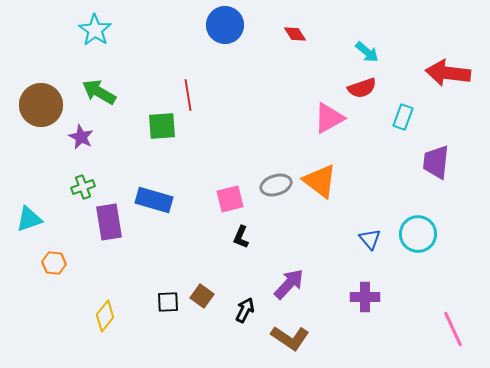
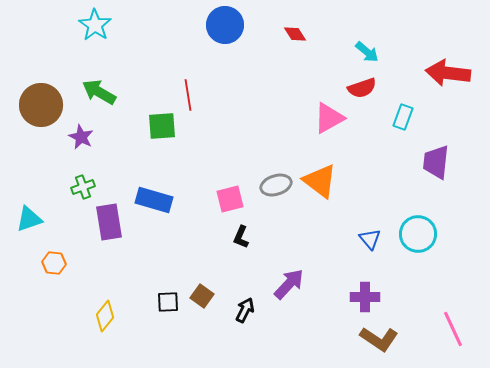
cyan star: moved 5 px up
brown L-shape: moved 89 px right, 1 px down
